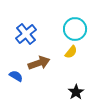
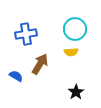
blue cross: rotated 30 degrees clockwise
yellow semicircle: rotated 48 degrees clockwise
brown arrow: moved 1 px right, 1 px down; rotated 40 degrees counterclockwise
